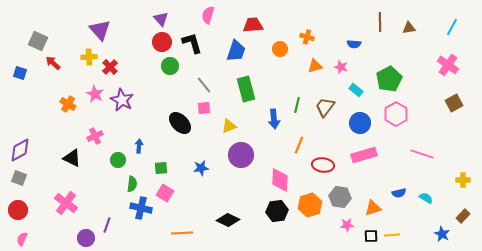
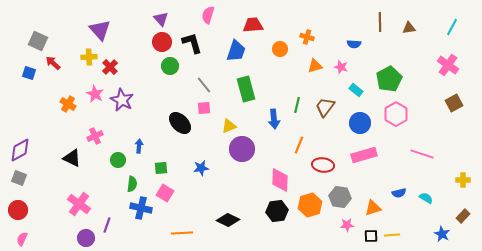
blue square at (20, 73): moved 9 px right
purple circle at (241, 155): moved 1 px right, 6 px up
pink cross at (66, 203): moved 13 px right, 1 px down
